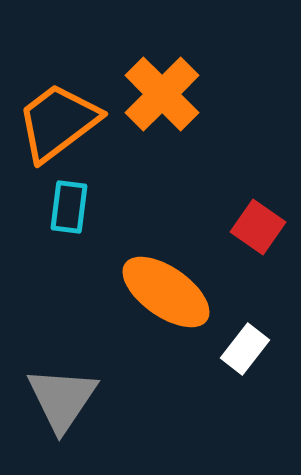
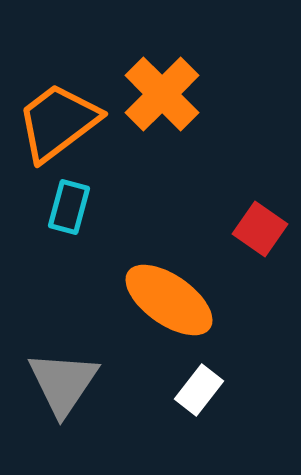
cyan rectangle: rotated 8 degrees clockwise
red square: moved 2 px right, 2 px down
orange ellipse: moved 3 px right, 8 px down
white rectangle: moved 46 px left, 41 px down
gray triangle: moved 1 px right, 16 px up
